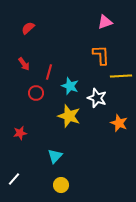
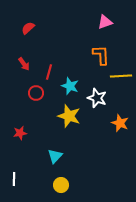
orange star: moved 1 px right
white line: rotated 40 degrees counterclockwise
